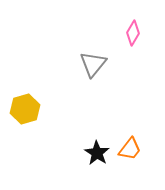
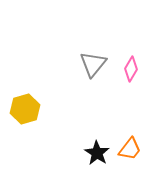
pink diamond: moved 2 px left, 36 px down
